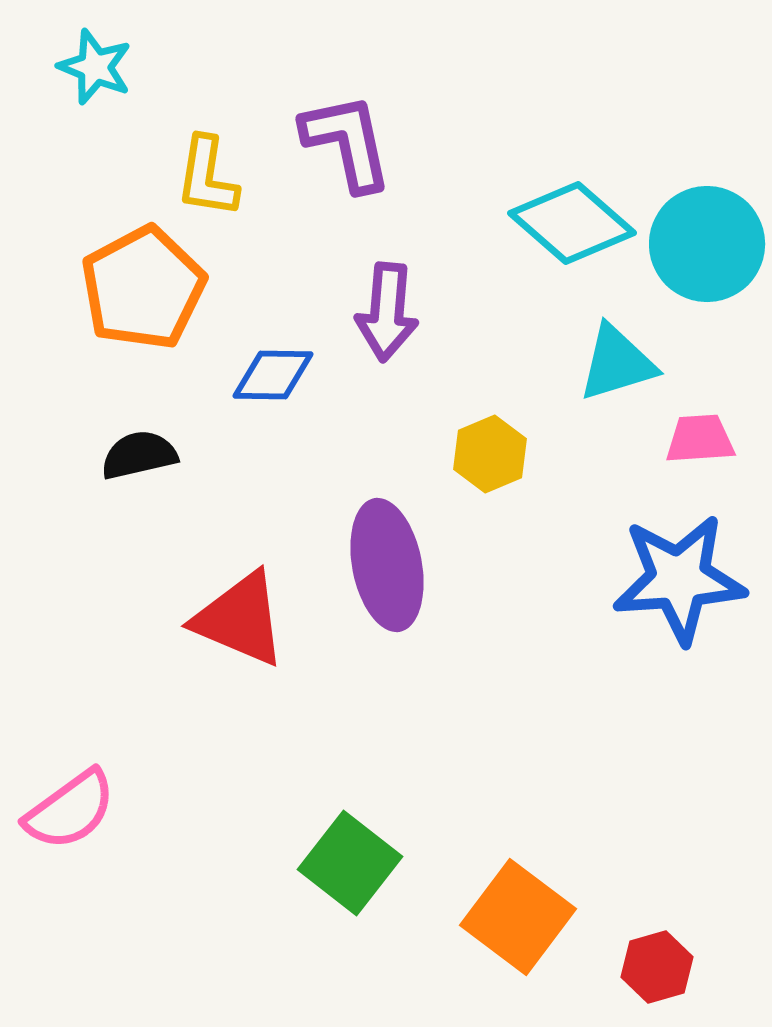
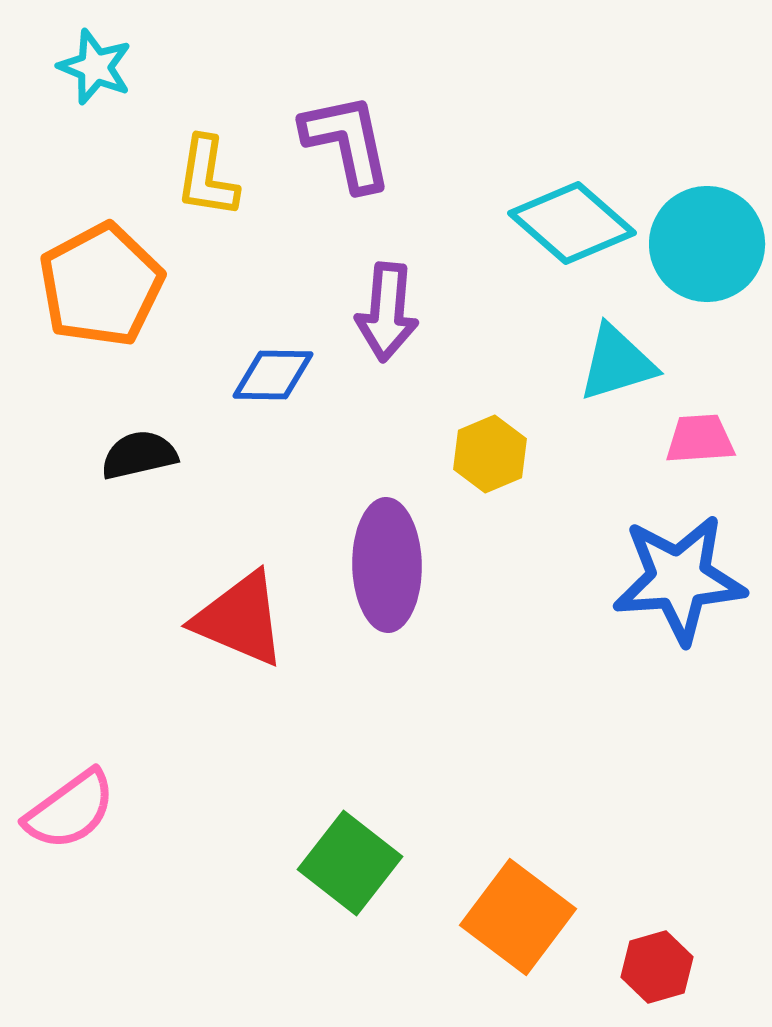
orange pentagon: moved 42 px left, 3 px up
purple ellipse: rotated 10 degrees clockwise
